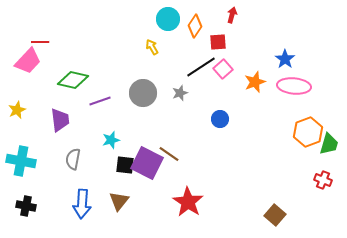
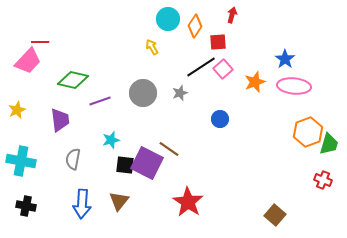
brown line: moved 5 px up
